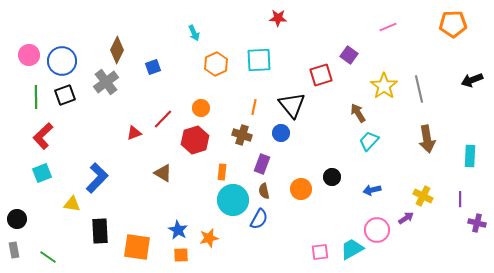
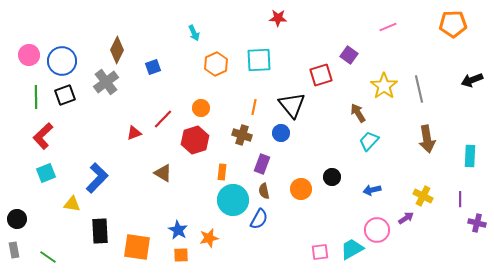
cyan square at (42, 173): moved 4 px right
